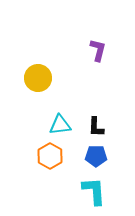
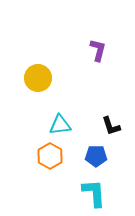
black L-shape: moved 15 px right, 1 px up; rotated 20 degrees counterclockwise
cyan L-shape: moved 2 px down
